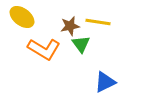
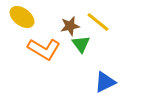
yellow line: rotated 30 degrees clockwise
